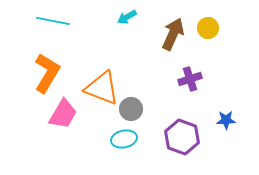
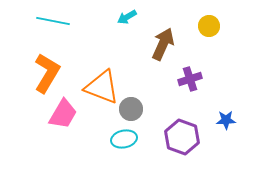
yellow circle: moved 1 px right, 2 px up
brown arrow: moved 10 px left, 10 px down
orange triangle: moved 1 px up
